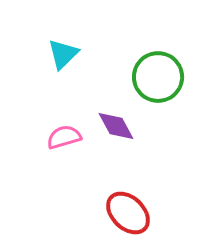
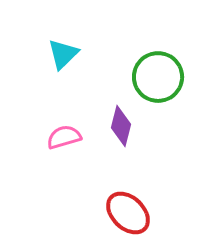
purple diamond: moved 5 px right; rotated 42 degrees clockwise
